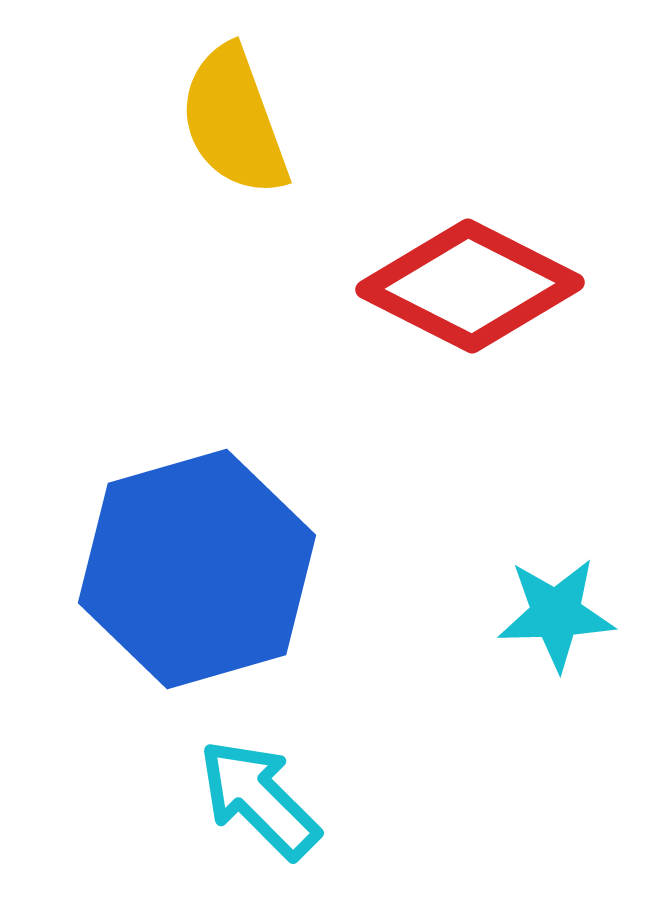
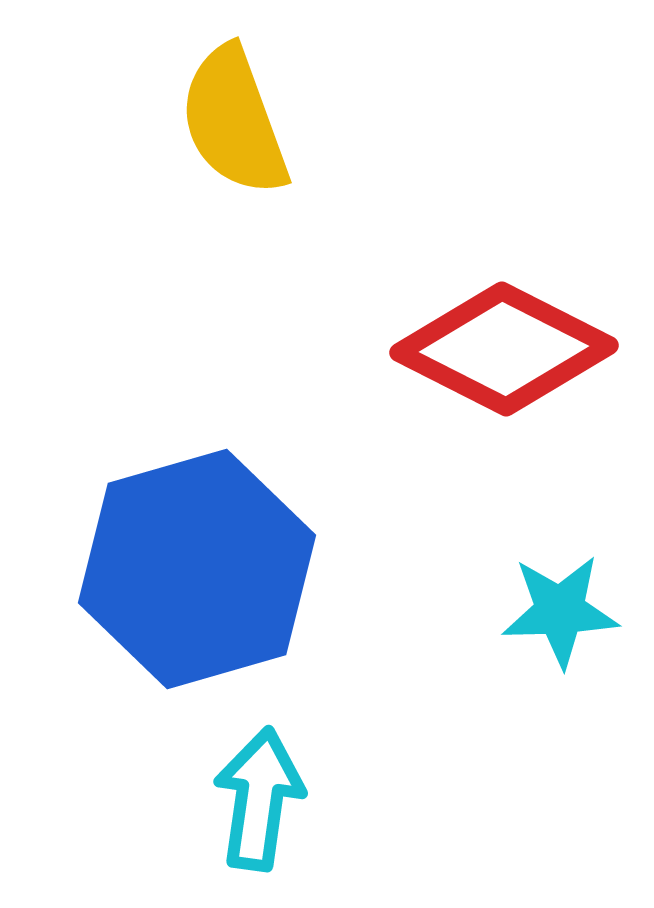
red diamond: moved 34 px right, 63 px down
cyan star: moved 4 px right, 3 px up
cyan arrow: rotated 53 degrees clockwise
